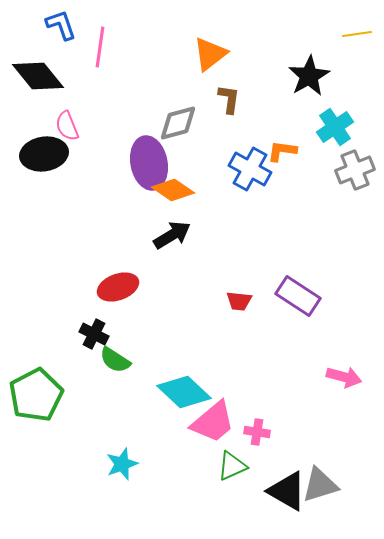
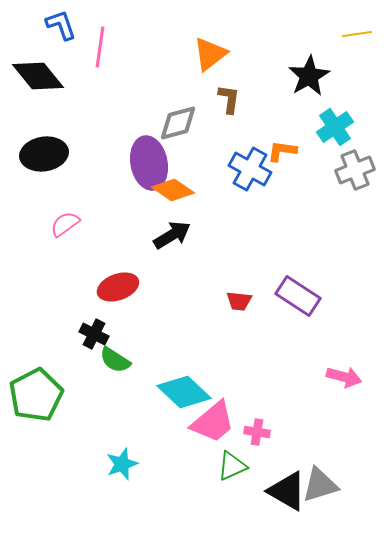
pink semicircle: moved 2 px left, 98 px down; rotated 76 degrees clockwise
